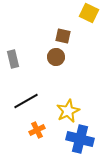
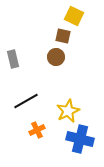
yellow square: moved 15 px left, 3 px down
